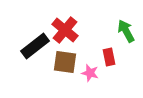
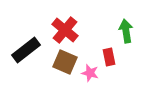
green arrow: rotated 20 degrees clockwise
black rectangle: moved 9 px left, 4 px down
brown square: rotated 15 degrees clockwise
